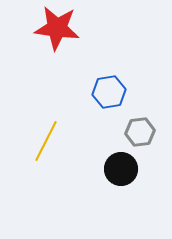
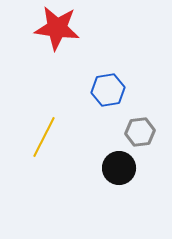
blue hexagon: moved 1 px left, 2 px up
yellow line: moved 2 px left, 4 px up
black circle: moved 2 px left, 1 px up
